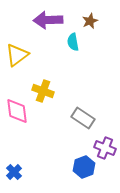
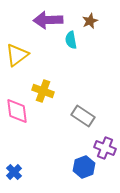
cyan semicircle: moved 2 px left, 2 px up
gray rectangle: moved 2 px up
